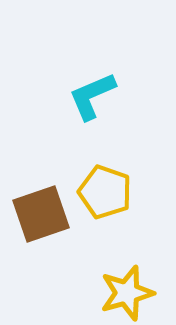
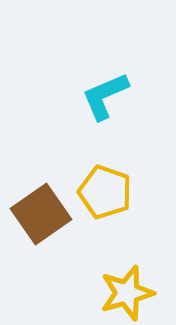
cyan L-shape: moved 13 px right
brown square: rotated 16 degrees counterclockwise
